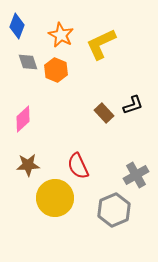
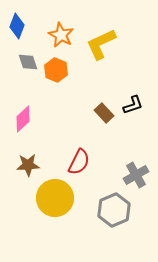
red semicircle: moved 1 px right, 4 px up; rotated 128 degrees counterclockwise
